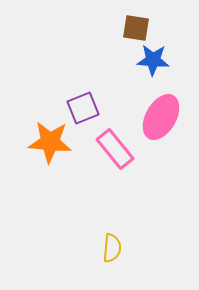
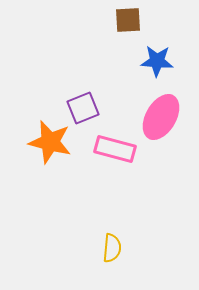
brown square: moved 8 px left, 8 px up; rotated 12 degrees counterclockwise
blue star: moved 4 px right, 1 px down
orange star: rotated 9 degrees clockwise
pink rectangle: rotated 36 degrees counterclockwise
